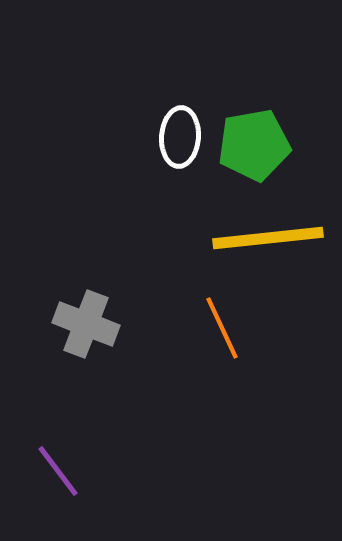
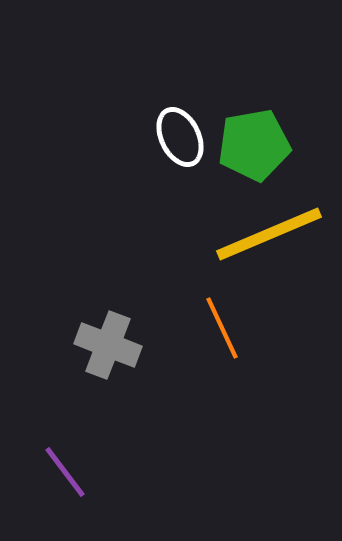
white ellipse: rotated 30 degrees counterclockwise
yellow line: moved 1 px right, 4 px up; rotated 17 degrees counterclockwise
gray cross: moved 22 px right, 21 px down
purple line: moved 7 px right, 1 px down
